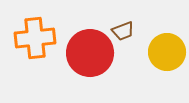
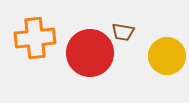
brown trapezoid: moved 1 px down; rotated 30 degrees clockwise
yellow circle: moved 4 px down
